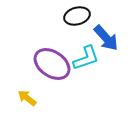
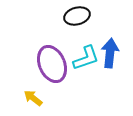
blue arrow: moved 4 px right, 15 px down; rotated 132 degrees counterclockwise
purple ellipse: rotated 33 degrees clockwise
yellow arrow: moved 6 px right
